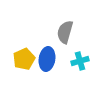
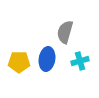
yellow pentagon: moved 5 px left, 3 px down; rotated 25 degrees clockwise
